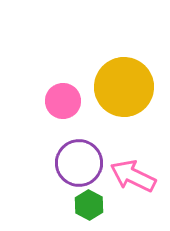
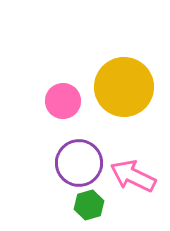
green hexagon: rotated 16 degrees clockwise
